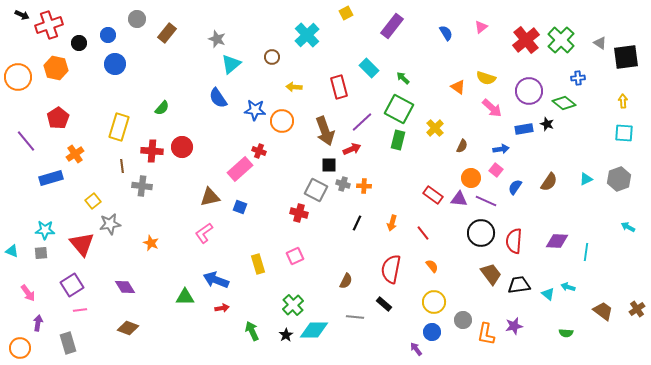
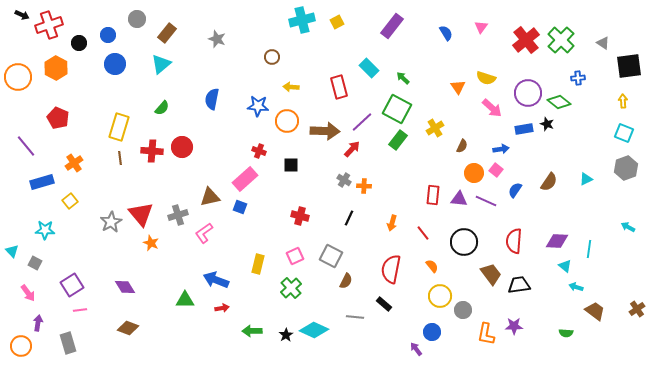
yellow square at (346, 13): moved 9 px left, 9 px down
pink triangle at (481, 27): rotated 16 degrees counterclockwise
cyan cross at (307, 35): moved 5 px left, 15 px up; rotated 30 degrees clockwise
gray triangle at (600, 43): moved 3 px right
black square at (626, 57): moved 3 px right, 9 px down
cyan triangle at (231, 64): moved 70 px left
orange hexagon at (56, 68): rotated 15 degrees clockwise
yellow arrow at (294, 87): moved 3 px left
orange triangle at (458, 87): rotated 21 degrees clockwise
purple circle at (529, 91): moved 1 px left, 2 px down
blue semicircle at (218, 98): moved 6 px left, 1 px down; rotated 45 degrees clockwise
green diamond at (564, 103): moved 5 px left, 1 px up
green square at (399, 109): moved 2 px left
blue star at (255, 110): moved 3 px right, 4 px up
red pentagon at (58, 118): rotated 15 degrees counterclockwise
orange circle at (282, 121): moved 5 px right
yellow cross at (435, 128): rotated 12 degrees clockwise
brown arrow at (325, 131): rotated 68 degrees counterclockwise
cyan square at (624, 133): rotated 18 degrees clockwise
green rectangle at (398, 140): rotated 24 degrees clockwise
purple line at (26, 141): moved 5 px down
red arrow at (352, 149): rotated 24 degrees counterclockwise
orange cross at (75, 154): moved 1 px left, 9 px down
black square at (329, 165): moved 38 px left
brown line at (122, 166): moved 2 px left, 8 px up
pink rectangle at (240, 169): moved 5 px right, 10 px down
blue rectangle at (51, 178): moved 9 px left, 4 px down
orange circle at (471, 178): moved 3 px right, 5 px up
gray hexagon at (619, 179): moved 7 px right, 11 px up
gray cross at (343, 184): moved 1 px right, 4 px up; rotated 16 degrees clockwise
gray cross at (142, 186): moved 36 px right, 29 px down; rotated 24 degrees counterclockwise
blue semicircle at (515, 187): moved 3 px down
gray square at (316, 190): moved 15 px right, 66 px down
red rectangle at (433, 195): rotated 60 degrees clockwise
yellow square at (93, 201): moved 23 px left
red cross at (299, 213): moved 1 px right, 3 px down
black line at (357, 223): moved 8 px left, 5 px up
gray star at (110, 224): moved 1 px right, 2 px up; rotated 20 degrees counterclockwise
black circle at (481, 233): moved 17 px left, 9 px down
red triangle at (82, 244): moved 59 px right, 30 px up
cyan triangle at (12, 251): rotated 24 degrees clockwise
cyan line at (586, 252): moved 3 px right, 3 px up
gray square at (41, 253): moved 6 px left, 10 px down; rotated 32 degrees clockwise
yellow rectangle at (258, 264): rotated 30 degrees clockwise
cyan arrow at (568, 287): moved 8 px right
cyan triangle at (548, 294): moved 17 px right, 28 px up
green triangle at (185, 297): moved 3 px down
yellow circle at (434, 302): moved 6 px right, 6 px up
green cross at (293, 305): moved 2 px left, 17 px up
brown trapezoid at (603, 311): moved 8 px left
gray circle at (463, 320): moved 10 px up
purple star at (514, 326): rotated 12 degrees clockwise
cyan diamond at (314, 330): rotated 24 degrees clockwise
green arrow at (252, 331): rotated 66 degrees counterclockwise
orange circle at (20, 348): moved 1 px right, 2 px up
